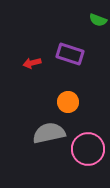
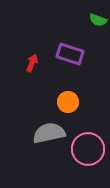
red arrow: rotated 126 degrees clockwise
